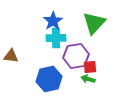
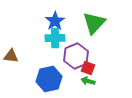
blue star: moved 2 px right
cyan cross: moved 1 px left
purple hexagon: rotated 15 degrees counterclockwise
red square: moved 2 px left, 1 px down; rotated 24 degrees clockwise
green arrow: moved 2 px down
